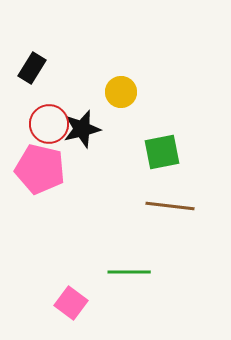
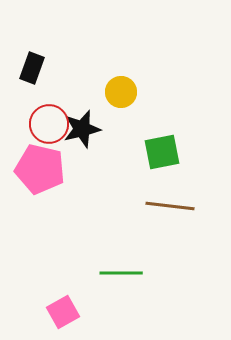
black rectangle: rotated 12 degrees counterclockwise
green line: moved 8 px left, 1 px down
pink square: moved 8 px left, 9 px down; rotated 24 degrees clockwise
